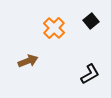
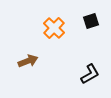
black square: rotated 21 degrees clockwise
